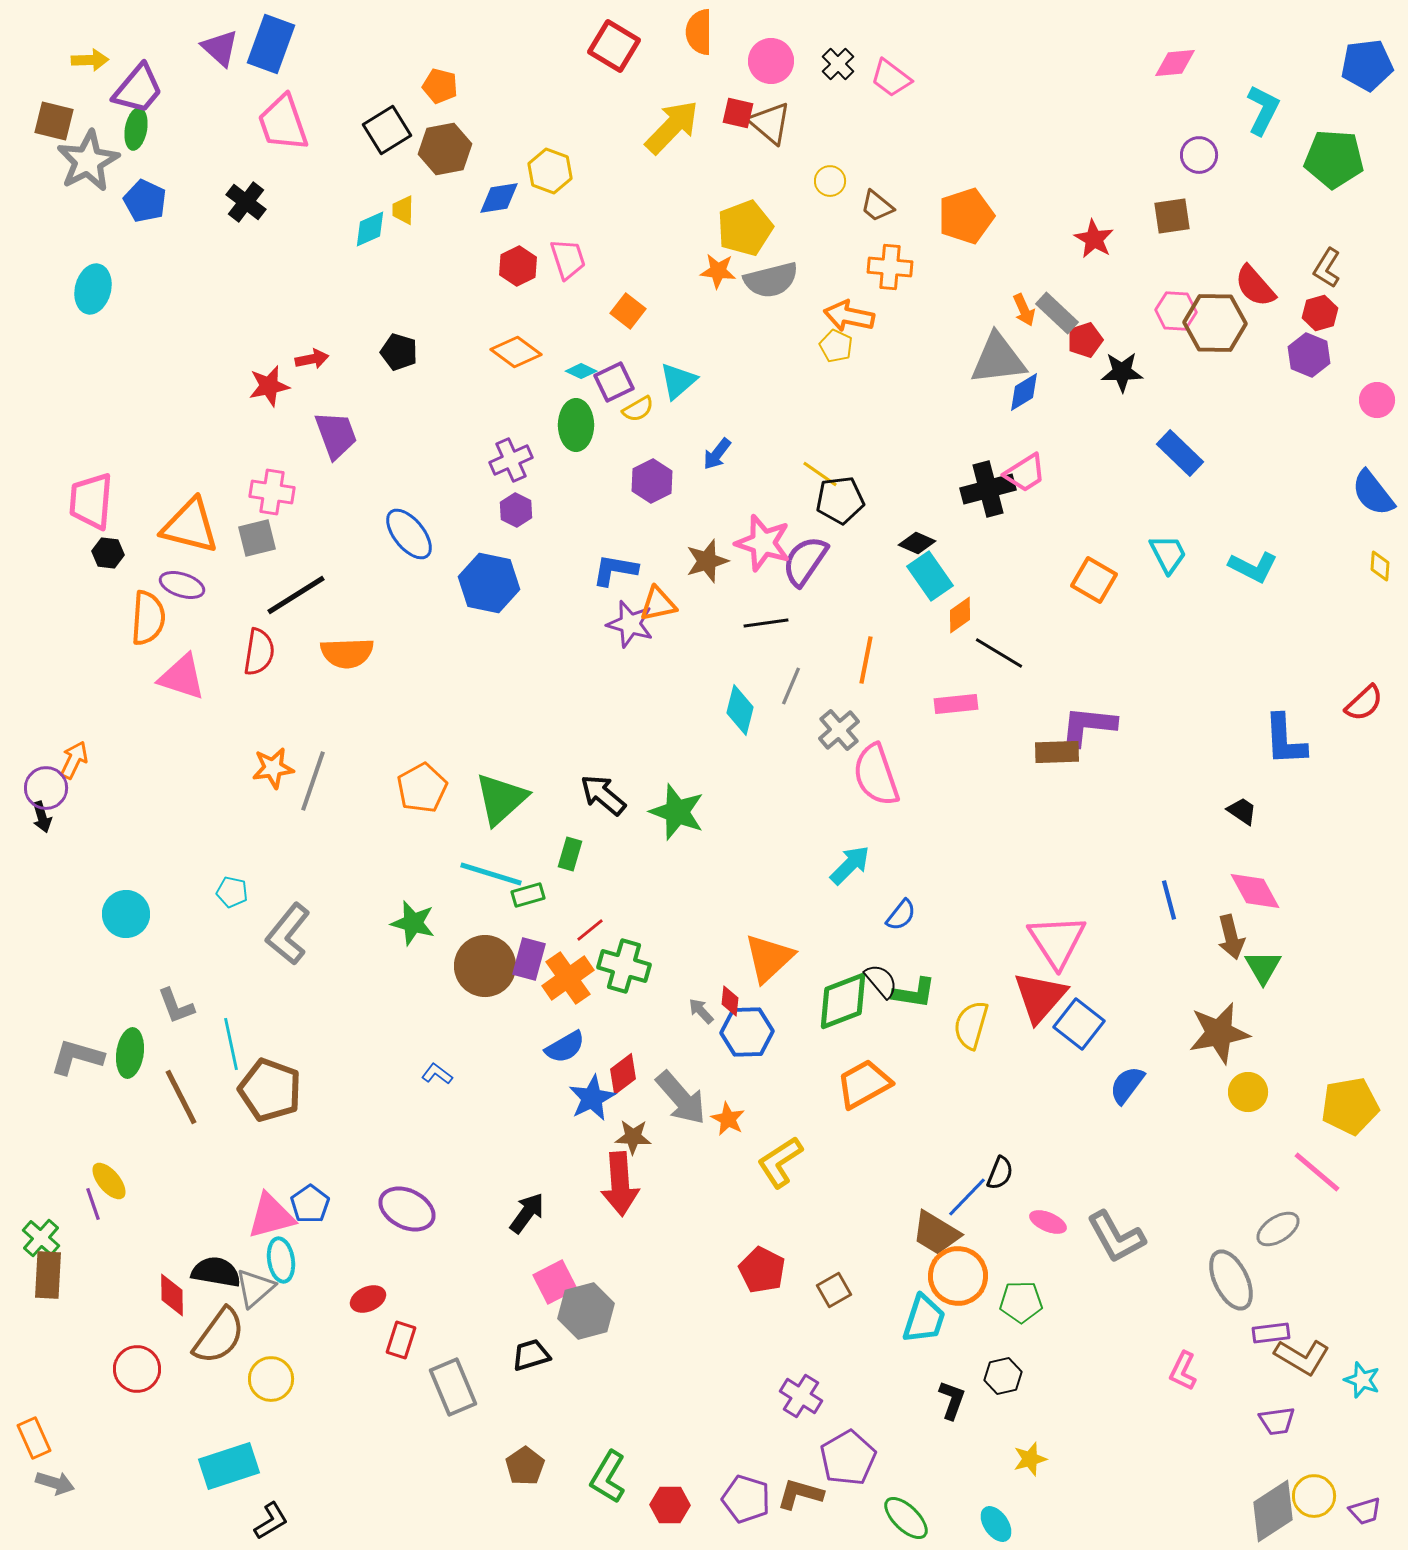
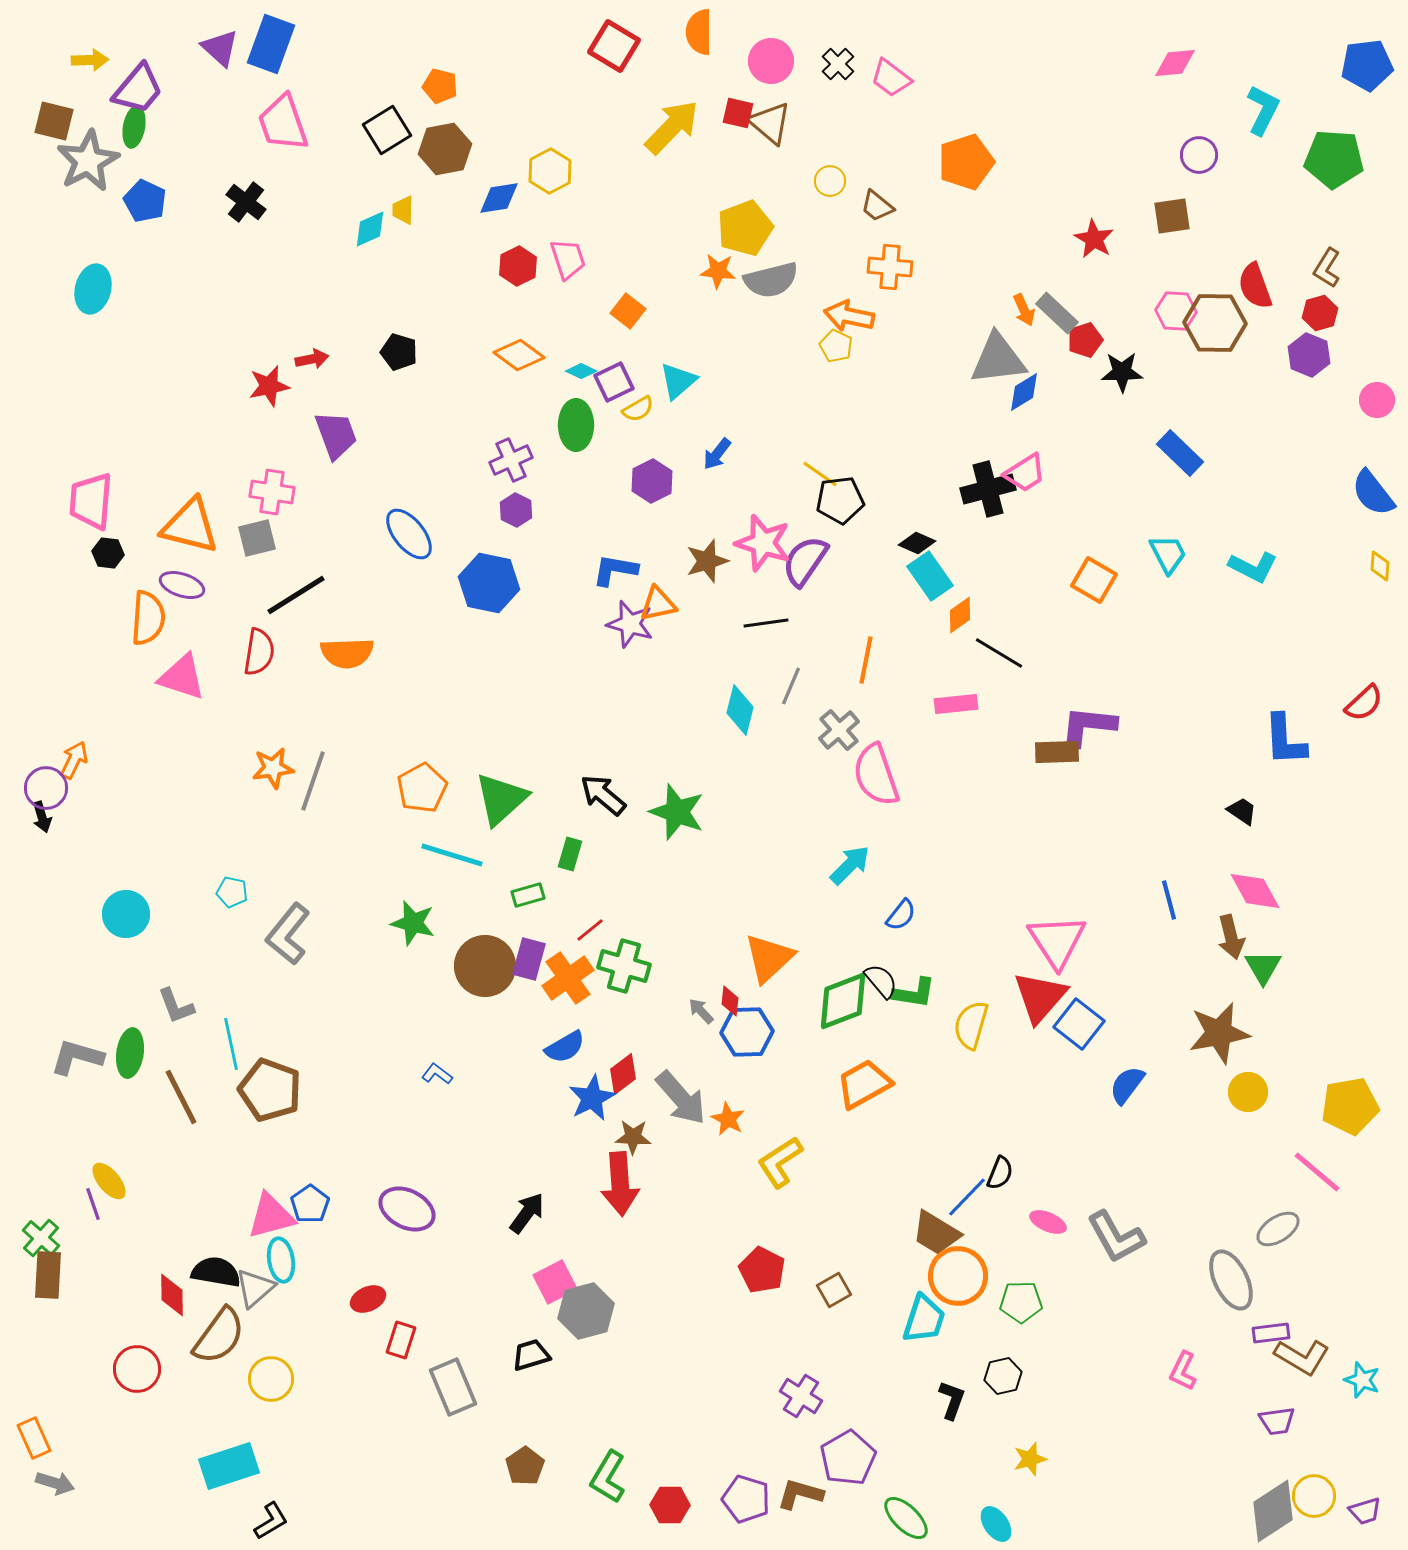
green ellipse at (136, 129): moved 2 px left, 2 px up
yellow hexagon at (550, 171): rotated 12 degrees clockwise
orange pentagon at (966, 216): moved 54 px up
red semicircle at (1255, 286): rotated 21 degrees clockwise
orange diamond at (516, 352): moved 3 px right, 3 px down
cyan line at (491, 874): moved 39 px left, 19 px up
